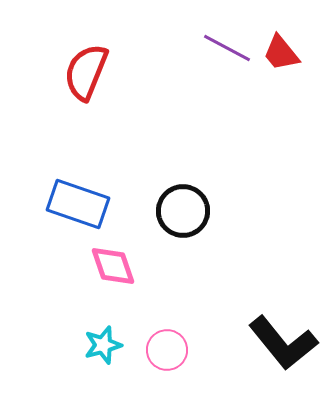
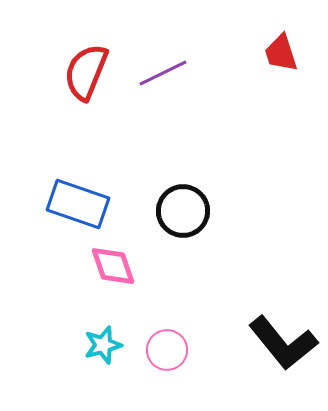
purple line: moved 64 px left, 25 px down; rotated 54 degrees counterclockwise
red trapezoid: rotated 21 degrees clockwise
